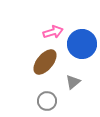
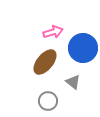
blue circle: moved 1 px right, 4 px down
gray triangle: rotated 42 degrees counterclockwise
gray circle: moved 1 px right
